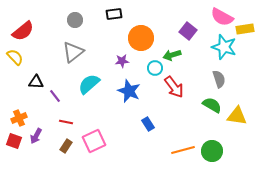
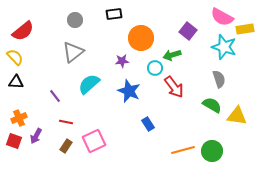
black triangle: moved 20 px left
